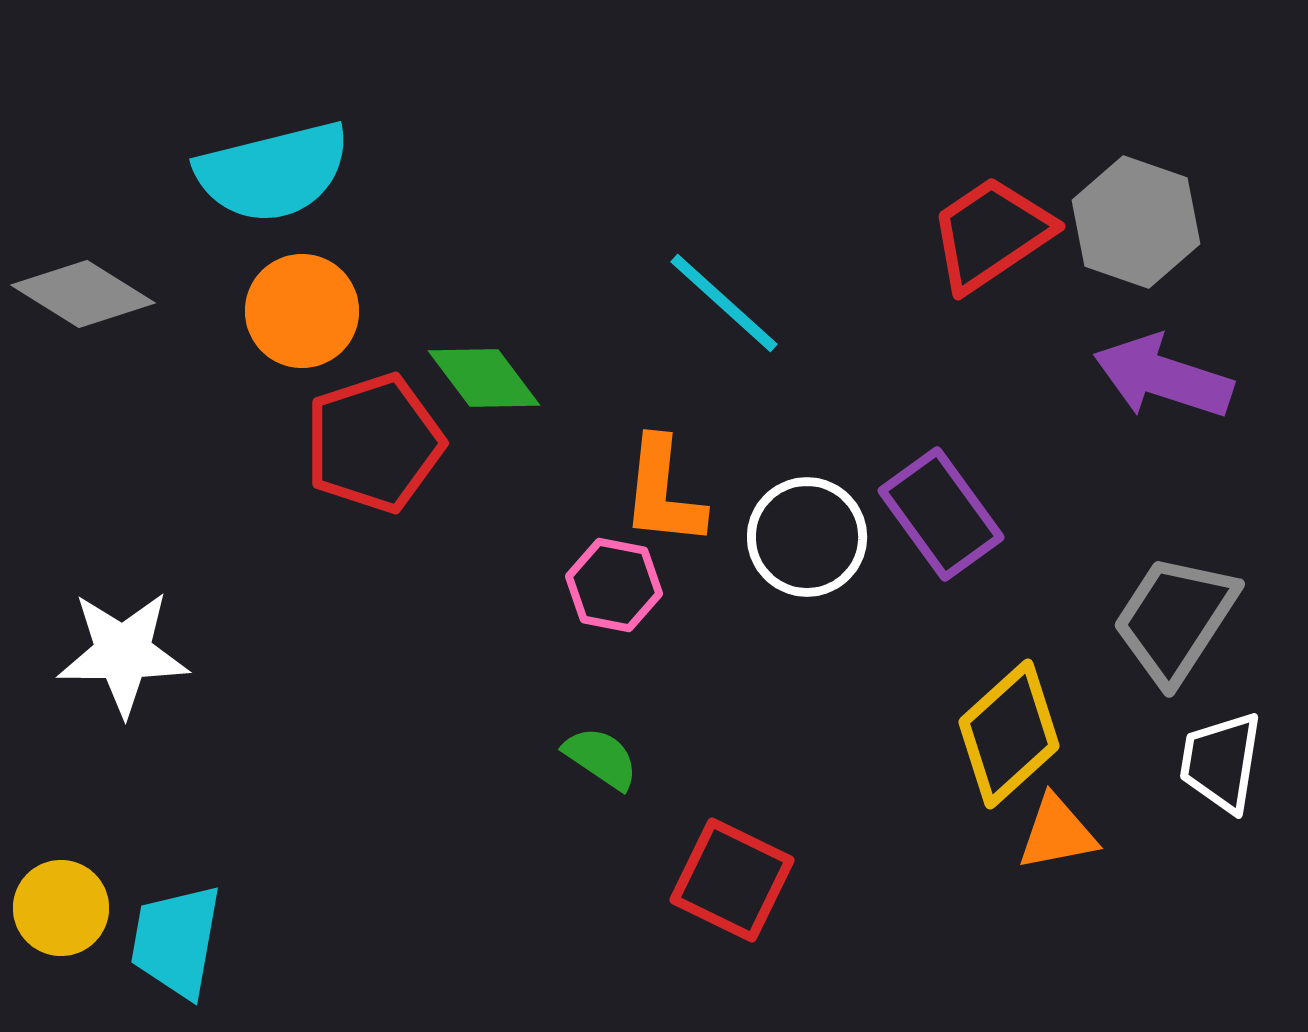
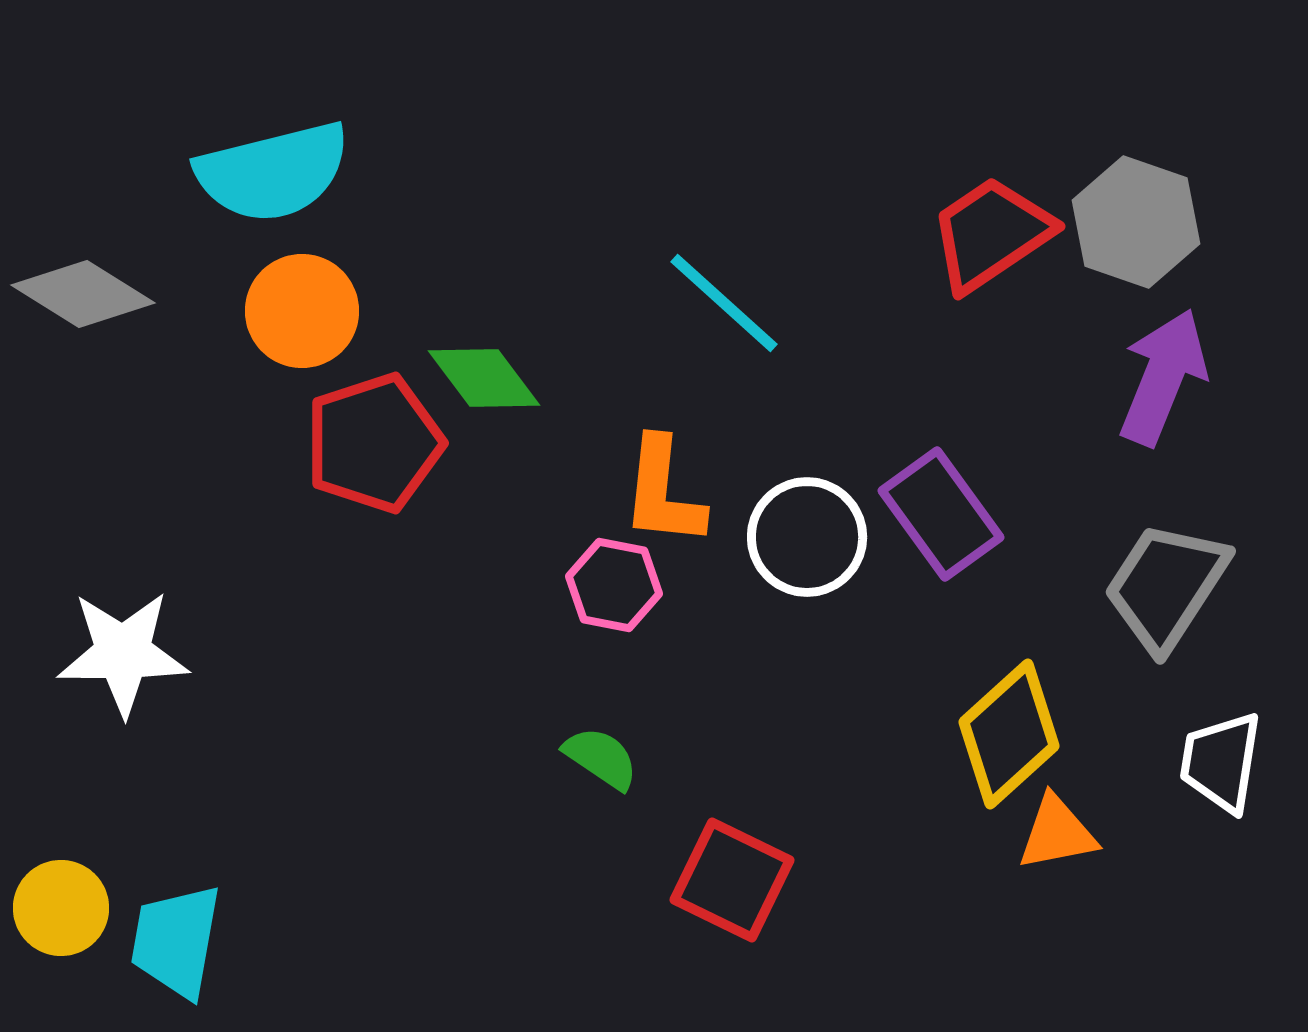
purple arrow: rotated 94 degrees clockwise
gray trapezoid: moved 9 px left, 33 px up
